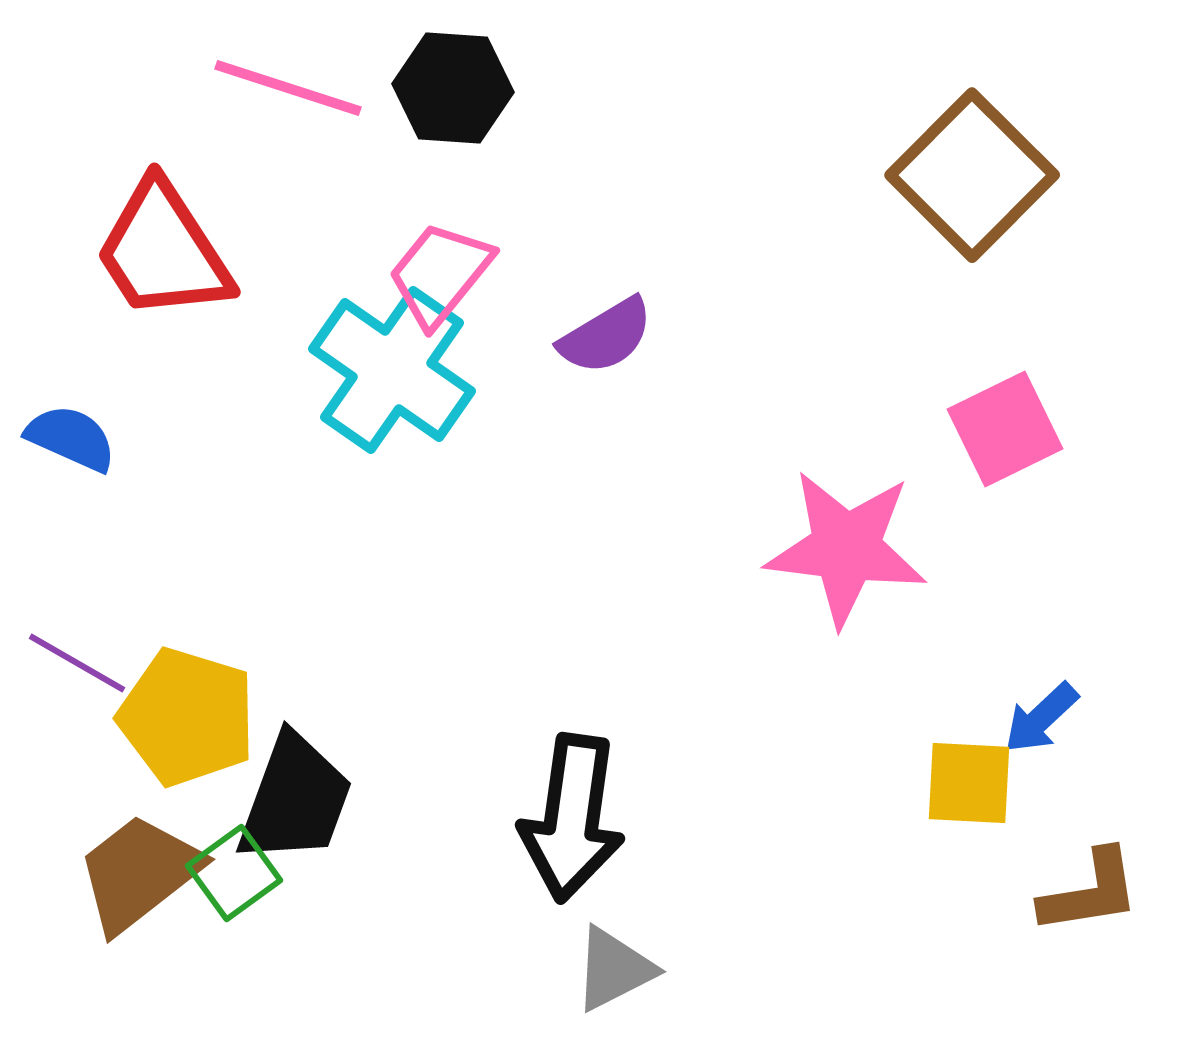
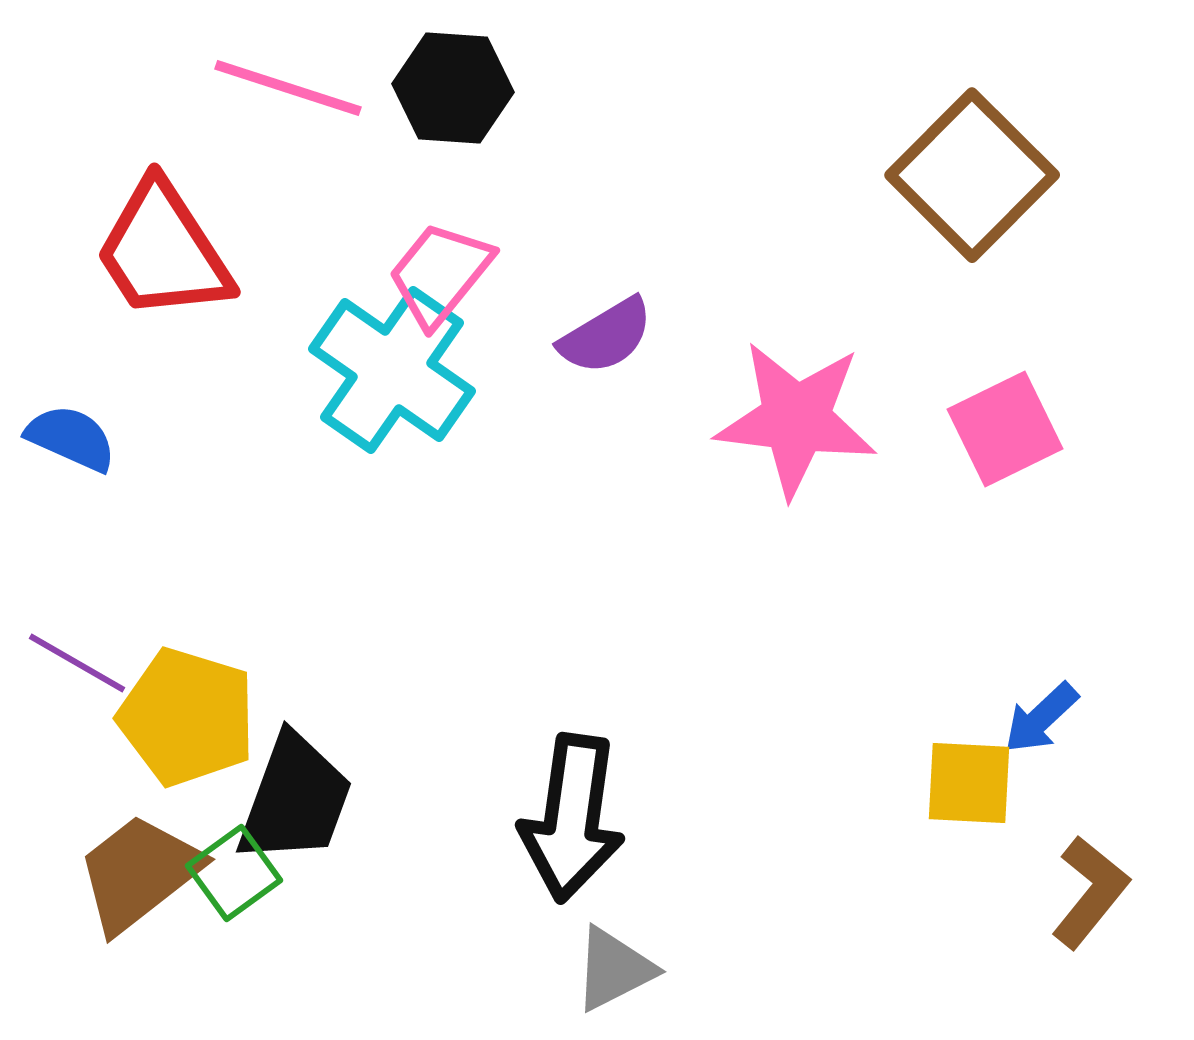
pink star: moved 50 px left, 129 px up
brown L-shape: rotated 42 degrees counterclockwise
